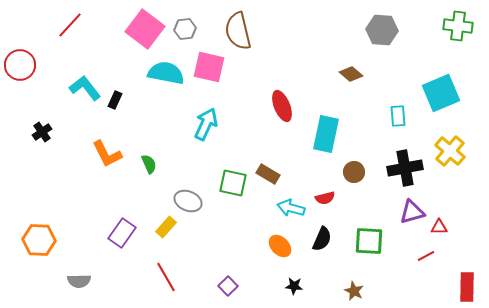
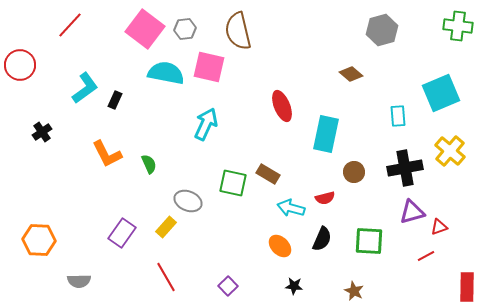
gray hexagon at (382, 30): rotated 20 degrees counterclockwise
cyan L-shape at (85, 88): rotated 92 degrees clockwise
red triangle at (439, 227): rotated 18 degrees counterclockwise
